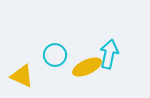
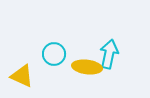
cyan circle: moved 1 px left, 1 px up
yellow ellipse: rotated 32 degrees clockwise
